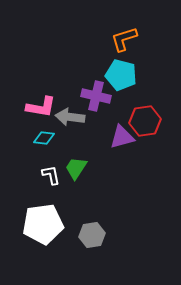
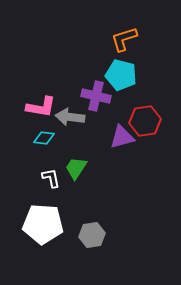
white L-shape: moved 3 px down
white pentagon: rotated 12 degrees clockwise
